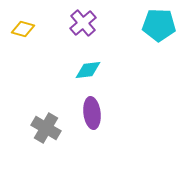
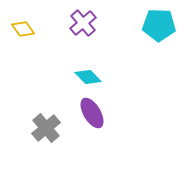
yellow diamond: rotated 40 degrees clockwise
cyan diamond: moved 7 px down; rotated 52 degrees clockwise
purple ellipse: rotated 24 degrees counterclockwise
gray cross: rotated 20 degrees clockwise
